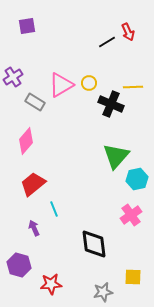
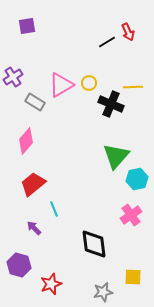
purple arrow: rotated 21 degrees counterclockwise
red star: rotated 15 degrees counterclockwise
